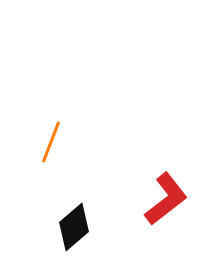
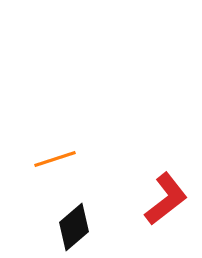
orange line: moved 4 px right, 17 px down; rotated 51 degrees clockwise
